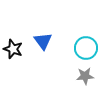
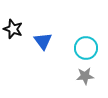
black star: moved 20 px up
